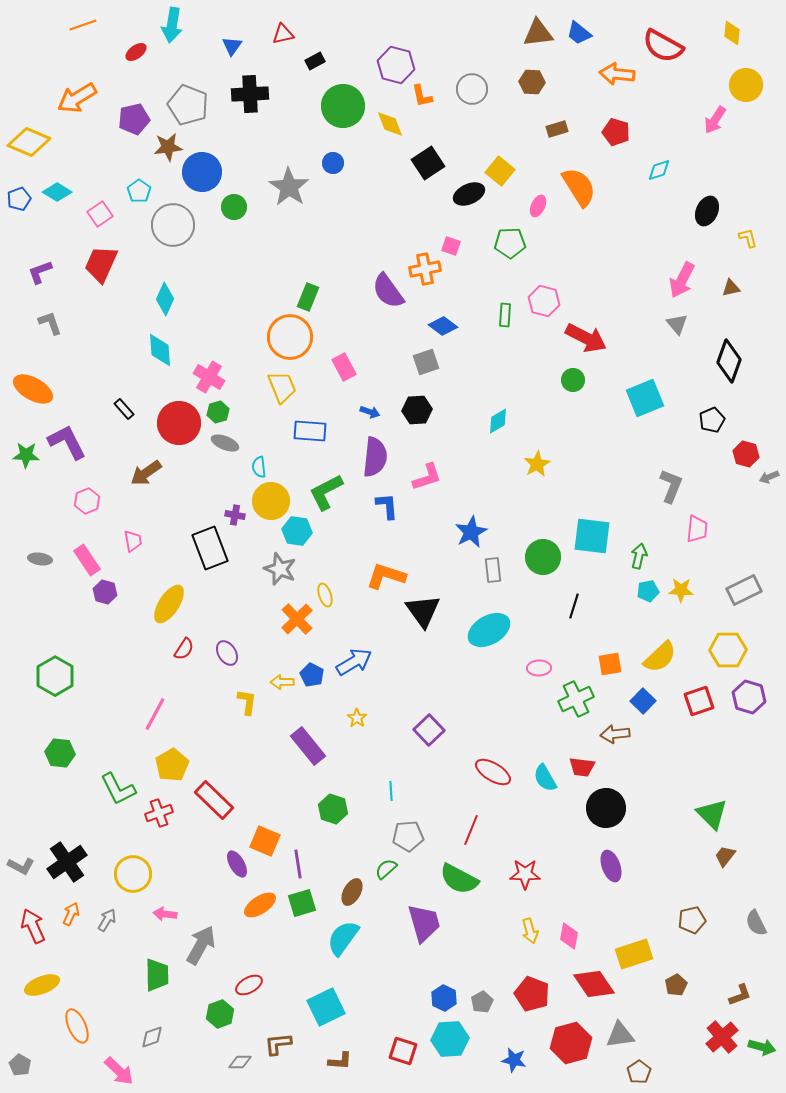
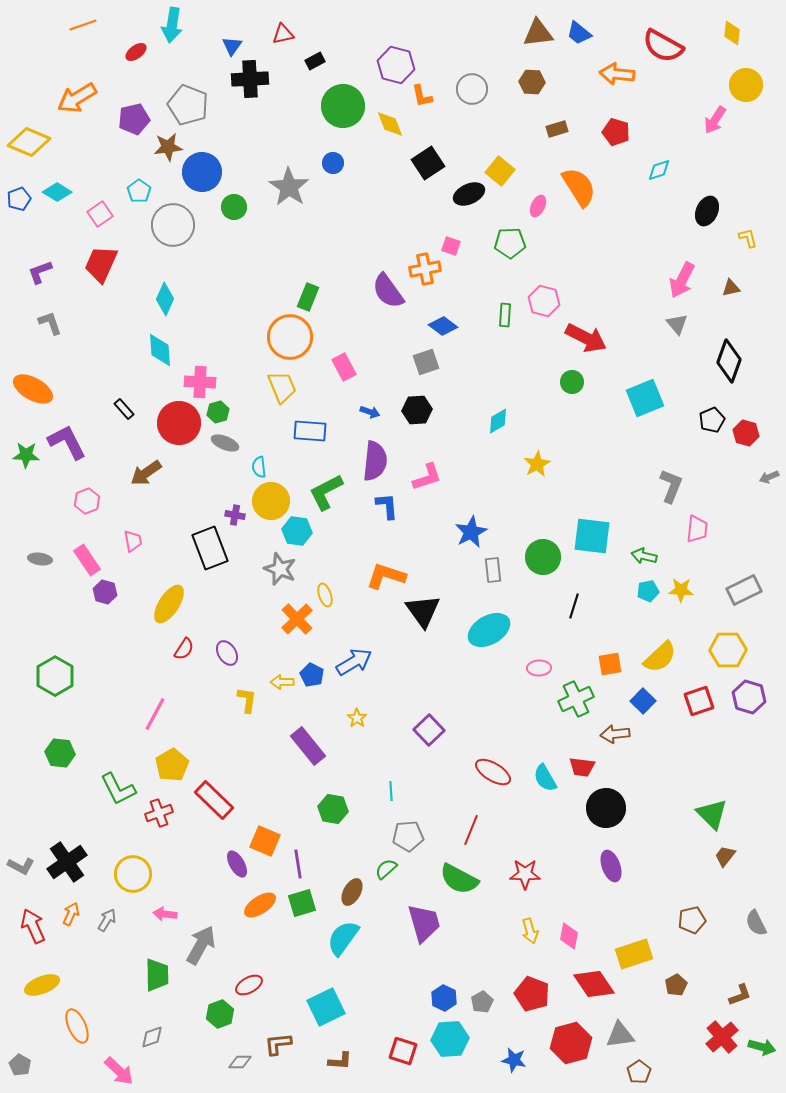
black cross at (250, 94): moved 15 px up
pink cross at (209, 377): moved 9 px left, 5 px down; rotated 28 degrees counterclockwise
green circle at (573, 380): moved 1 px left, 2 px down
red hexagon at (746, 454): moved 21 px up
purple semicircle at (375, 457): moved 4 px down
green arrow at (639, 556): moved 5 px right; rotated 90 degrees counterclockwise
yellow L-shape at (247, 702): moved 2 px up
green hexagon at (333, 809): rotated 8 degrees counterclockwise
